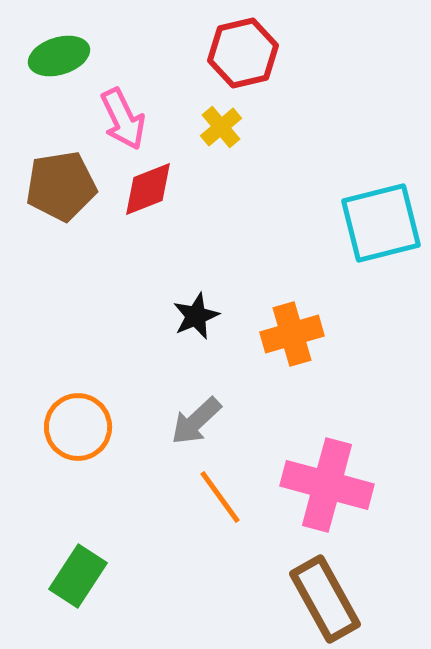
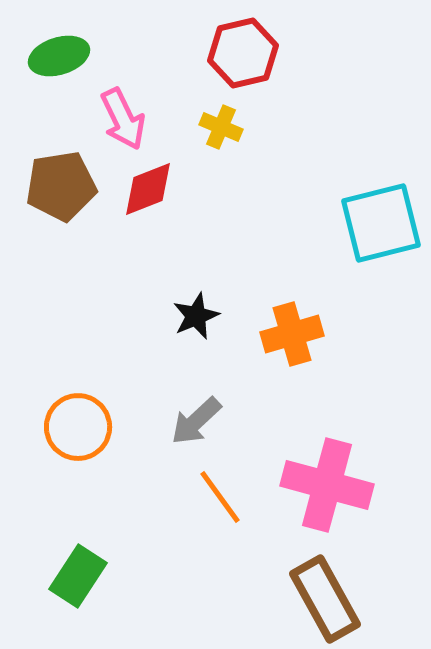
yellow cross: rotated 27 degrees counterclockwise
